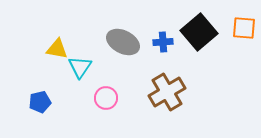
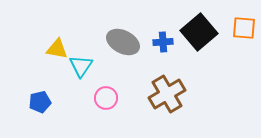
cyan triangle: moved 1 px right, 1 px up
brown cross: moved 2 px down
